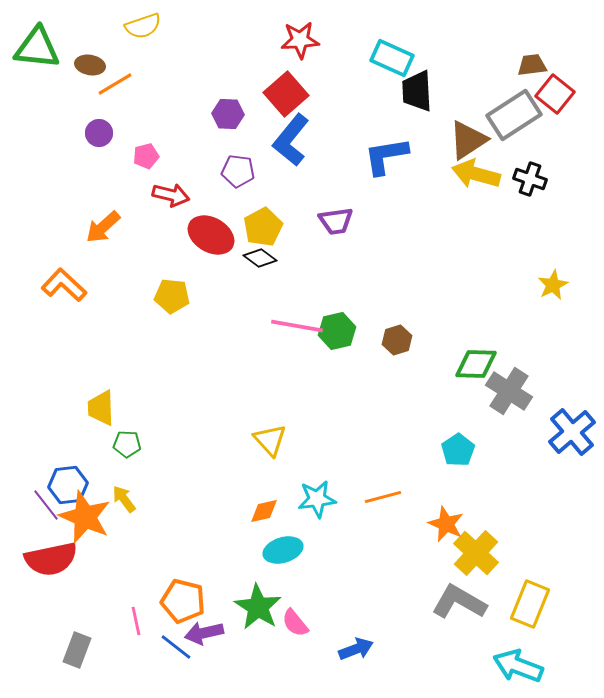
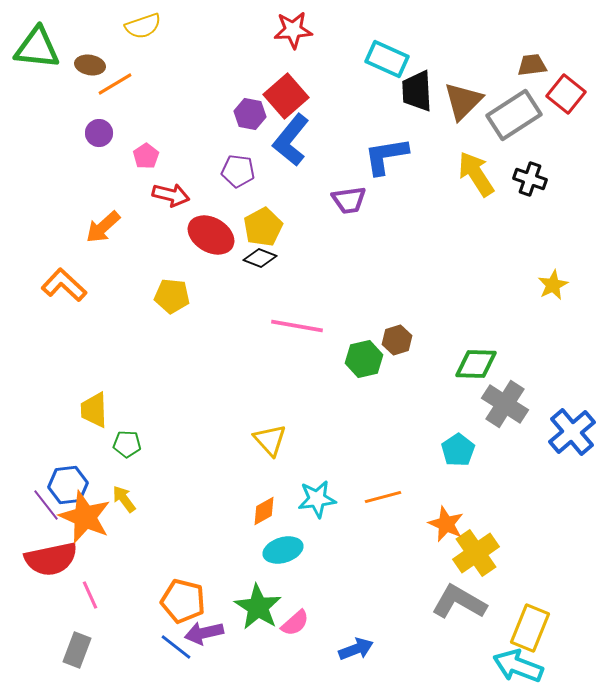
red star at (300, 40): moved 7 px left, 10 px up
cyan rectangle at (392, 58): moved 5 px left, 1 px down
red square at (286, 94): moved 2 px down
red square at (555, 94): moved 11 px right
purple hexagon at (228, 114): moved 22 px right; rotated 8 degrees clockwise
brown triangle at (468, 140): moved 5 px left, 39 px up; rotated 12 degrees counterclockwise
pink pentagon at (146, 156): rotated 20 degrees counterclockwise
yellow arrow at (476, 174): rotated 42 degrees clockwise
purple trapezoid at (336, 221): moved 13 px right, 21 px up
black diamond at (260, 258): rotated 16 degrees counterclockwise
green hexagon at (337, 331): moved 27 px right, 28 px down
gray cross at (509, 391): moved 4 px left, 13 px down
yellow trapezoid at (101, 408): moved 7 px left, 2 px down
orange diamond at (264, 511): rotated 16 degrees counterclockwise
yellow cross at (476, 553): rotated 12 degrees clockwise
yellow rectangle at (530, 604): moved 24 px down
pink line at (136, 621): moved 46 px left, 26 px up; rotated 12 degrees counterclockwise
pink semicircle at (295, 623): rotated 92 degrees counterclockwise
